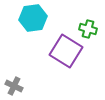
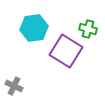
cyan hexagon: moved 1 px right, 10 px down
